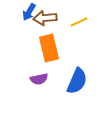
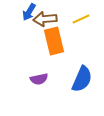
brown arrow: moved 1 px down
yellow line: moved 2 px right, 3 px up
orange rectangle: moved 5 px right, 7 px up
blue semicircle: moved 5 px right, 2 px up
